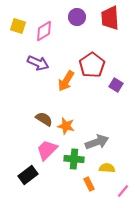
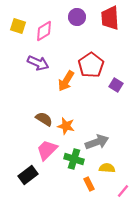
red pentagon: moved 1 px left
green cross: rotated 12 degrees clockwise
